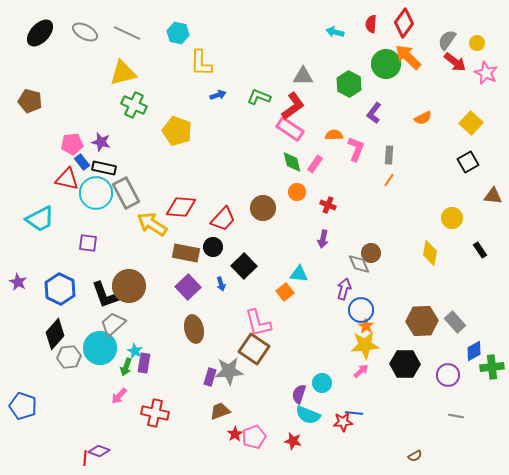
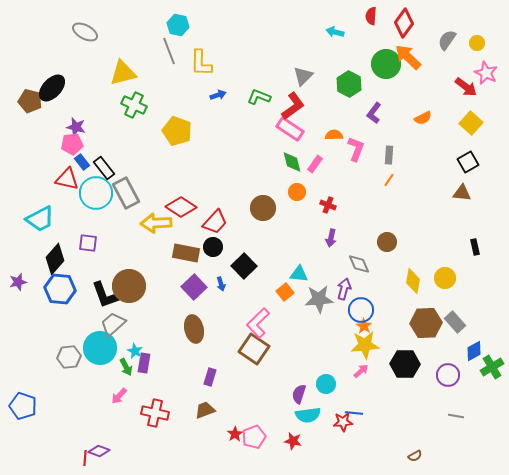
red semicircle at (371, 24): moved 8 px up
black ellipse at (40, 33): moved 12 px right, 55 px down
gray line at (127, 33): moved 42 px right, 18 px down; rotated 44 degrees clockwise
cyan hexagon at (178, 33): moved 8 px up
red arrow at (455, 62): moved 11 px right, 25 px down
gray triangle at (303, 76): rotated 45 degrees counterclockwise
purple star at (101, 142): moved 25 px left, 15 px up
black rectangle at (104, 168): rotated 40 degrees clockwise
brown triangle at (493, 196): moved 31 px left, 3 px up
red diamond at (181, 207): rotated 28 degrees clockwise
yellow circle at (452, 218): moved 7 px left, 60 px down
red trapezoid at (223, 219): moved 8 px left, 3 px down
yellow arrow at (152, 224): moved 4 px right, 1 px up; rotated 36 degrees counterclockwise
purple arrow at (323, 239): moved 8 px right, 1 px up
black rectangle at (480, 250): moved 5 px left, 3 px up; rotated 21 degrees clockwise
brown circle at (371, 253): moved 16 px right, 11 px up
yellow diamond at (430, 253): moved 17 px left, 28 px down
purple star at (18, 282): rotated 30 degrees clockwise
purple square at (188, 287): moved 6 px right
blue hexagon at (60, 289): rotated 20 degrees counterclockwise
brown hexagon at (422, 321): moved 4 px right, 2 px down
pink L-shape at (258, 323): rotated 60 degrees clockwise
orange star at (366, 326): moved 2 px left
black diamond at (55, 334): moved 75 px up
green arrow at (126, 367): rotated 48 degrees counterclockwise
green cross at (492, 367): rotated 25 degrees counterclockwise
gray star at (229, 371): moved 90 px right, 72 px up
cyan circle at (322, 383): moved 4 px right, 1 px down
brown trapezoid at (220, 411): moved 15 px left, 1 px up
cyan semicircle at (308, 415): rotated 30 degrees counterclockwise
